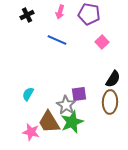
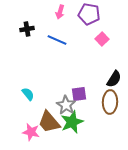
black cross: moved 14 px down; rotated 16 degrees clockwise
pink square: moved 3 px up
black semicircle: moved 1 px right
cyan semicircle: rotated 112 degrees clockwise
brown trapezoid: rotated 10 degrees counterclockwise
